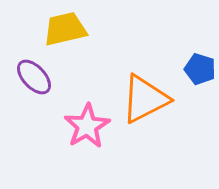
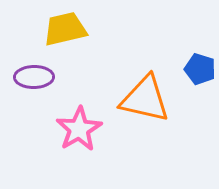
purple ellipse: rotated 48 degrees counterclockwise
orange triangle: rotated 40 degrees clockwise
pink star: moved 8 px left, 3 px down
